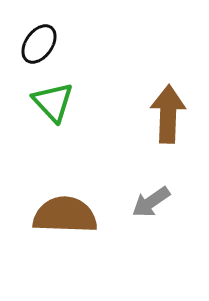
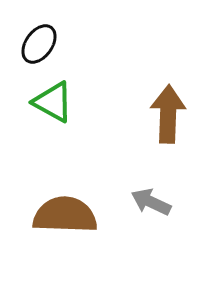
green triangle: rotated 18 degrees counterclockwise
gray arrow: rotated 60 degrees clockwise
